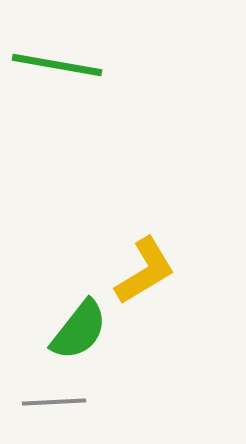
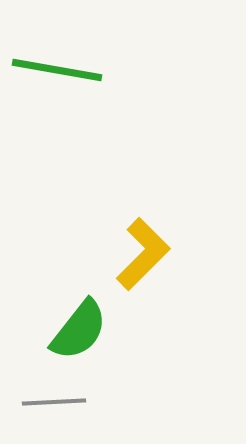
green line: moved 5 px down
yellow L-shape: moved 2 px left, 17 px up; rotated 14 degrees counterclockwise
